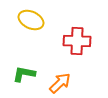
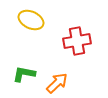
red cross: rotated 12 degrees counterclockwise
orange arrow: moved 3 px left
